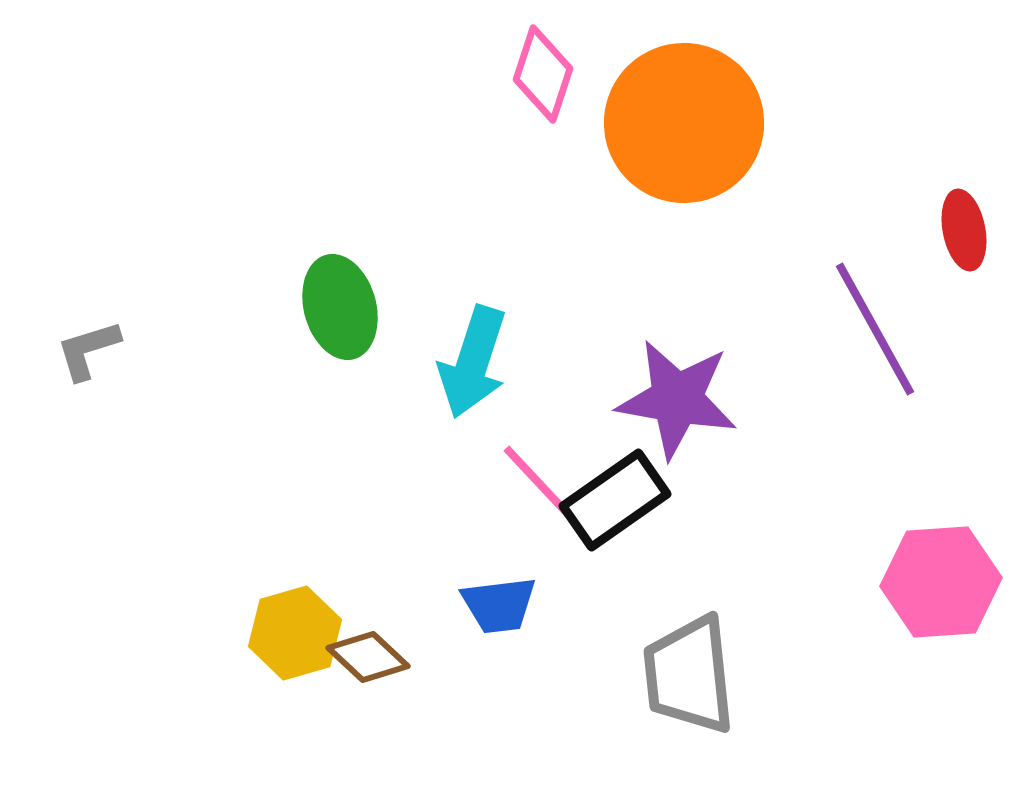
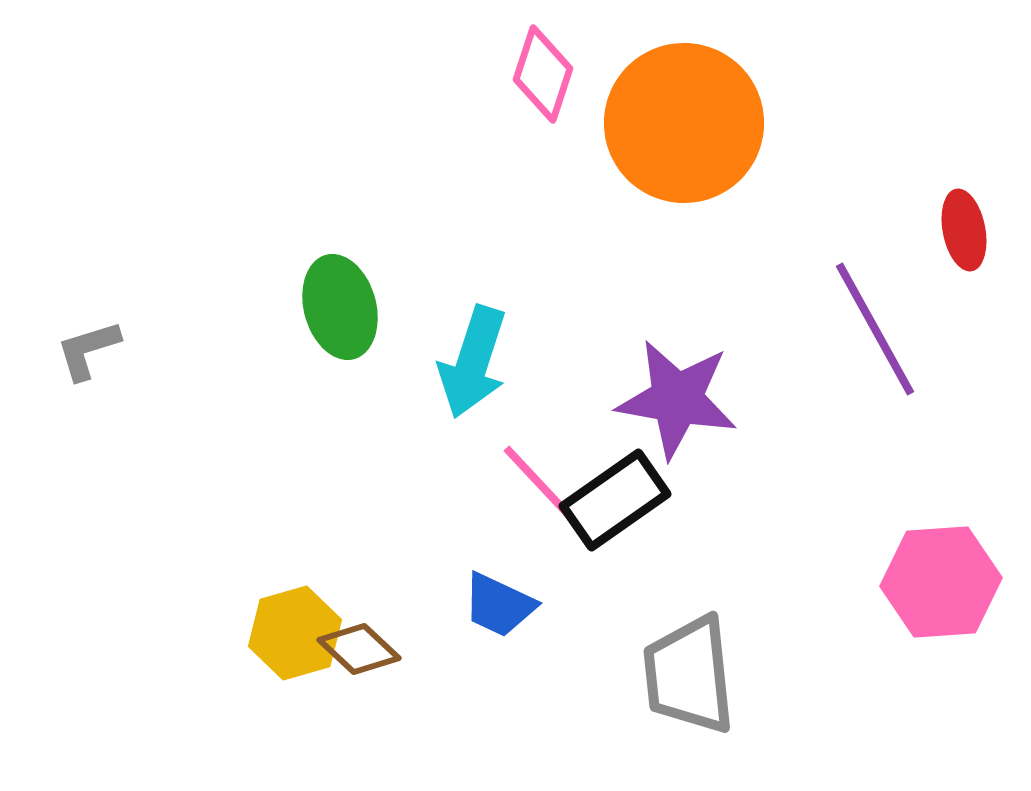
blue trapezoid: rotated 32 degrees clockwise
brown diamond: moved 9 px left, 8 px up
